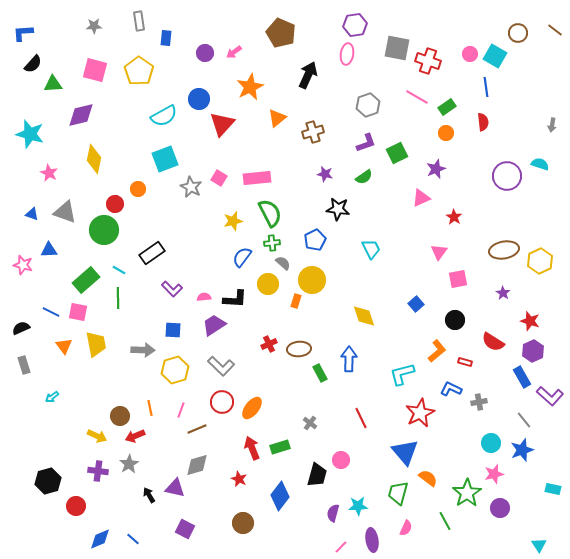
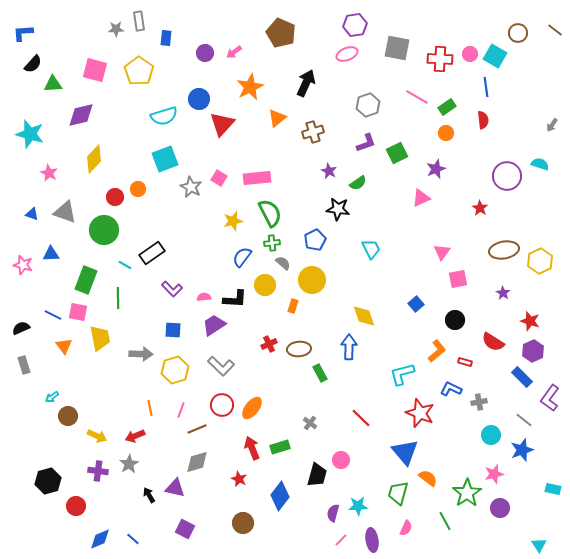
gray star at (94, 26): moved 22 px right, 3 px down
pink ellipse at (347, 54): rotated 60 degrees clockwise
red cross at (428, 61): moved 12 px right, 2 px up; rotated 15 degrees counterclockwise
black arrow at (308, 75): moved 2 px left, 8 px down
cyan semicircle at (164, 116): rotated 12 degrees clockwise
red semicircle at (483, 122): moved 2 px up
gray arrow at (552, 125): rotated 24 degrees clockwise
yellow diamond at (94, 159): rotated 32 degrees clockwise
purple star at (325, 174): moved 4 px right, 3 px up; rotated 14 degrees clockwise
green semicircle at (364, 177): moved 6 px left, 6 px down
red circle at (115, 204): moved 7 px up
red star at (454, 217): moved 26 px right, 9 px up
blue triangle at (49, 250): moved 2 px right, 4 px down
pink triangle at (439, 252): moved 3 px right
cyan line at (119, 270): moved 6 px right, 5 px up
green rectangle at (86, 280): rotated 28 degrees counterclockwise
yellow circle at (268, 284): moved 3 px left, 1 px down
orange rectangle at (296, 301): moved 3 px left, 5 px down
blue line at (51, 312): moved 2 px right, 3 px down
yellow trapezoid at (96, 344): moved 4 px right, 6 px up
gray arrow at (143, 350): moved 2 px left, 4 px down
blue arrow at (349, 359): moved 12 px up
blue rectangle at (522, 377): rotated 15 degrees counterclockwise
purple L-shape at (550, 396): moved 2 px down; rotated 84 degrees clockwise
red circle at (222, 402): moved 3 px down
red star at (420, 413): rotated 24 degrees counterclockwise
brown circle at (120, 416): moved 52 px left
red line at (361, 418): rotated 20 degrees counterclockwise
gray line at (524, 420): rotated 12 degrees counterclockwise
cyan circle at (491, 443): moved 8 px up
gray diamond at (197, 465): moved 3 px up
pink line at (341, 547): moved 7 px up
